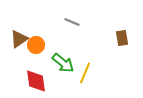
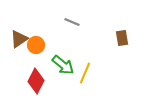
green arrow: moved 2 px down
red diamond: rotated 35 degrees clockwise
